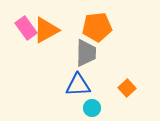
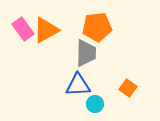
pink rectangle: moved 3 px left, 1 px down
orange square: moved 1 px right; rotated 12 degrees counterclockwise
cyan circle: moved 3 px right, 4 px up
